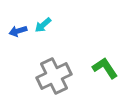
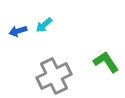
cyan arrow: moved 1 px right
green L-shape: moved 1 px right, 6 px up
